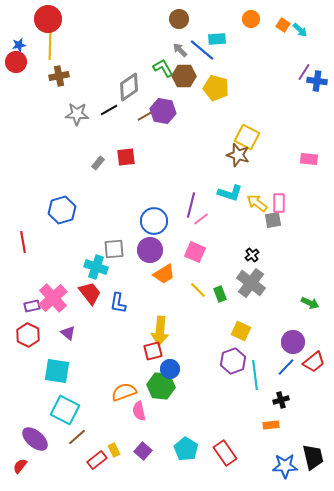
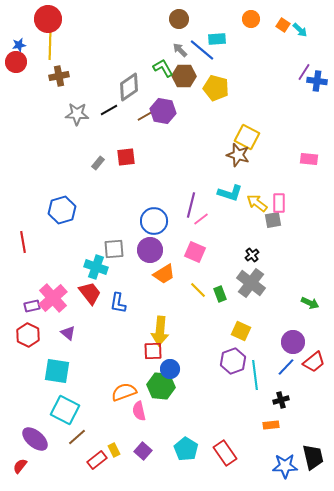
red square at (153, 351): rotated 12 degrees clockwise
